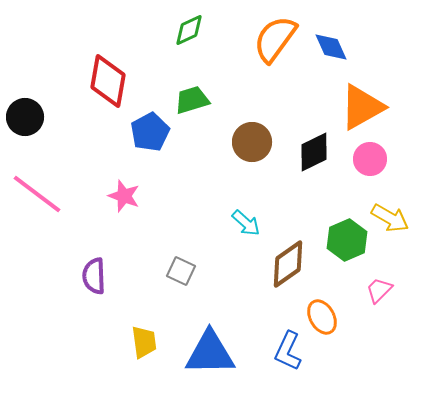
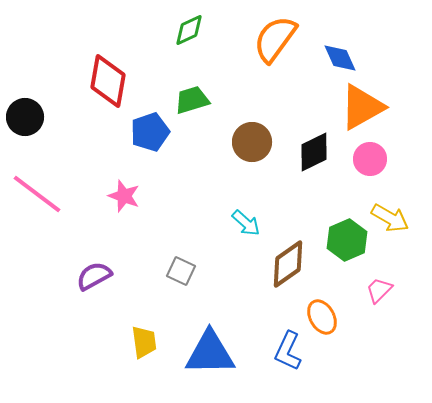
blue diamond: moved 9 px right, 11 px down
blue pentagon: rotated 9 degrees clockwise
purple semicircle: rotated 63 degrees clockwise
